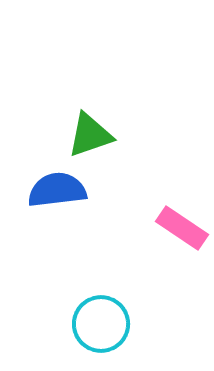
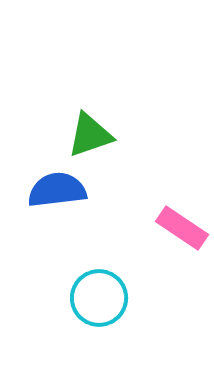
cyan circle: moved 2 px left, 26 px up
